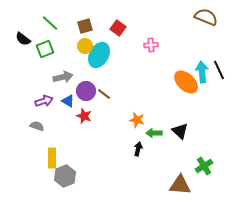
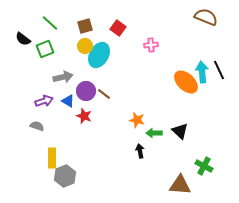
black arrow: moved 2 px right, 2 px down; rotated 24 degrees counterclockwise
green cross: rotated 30 degrees counterclockwise
